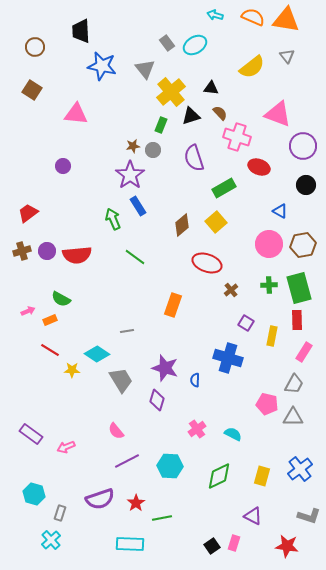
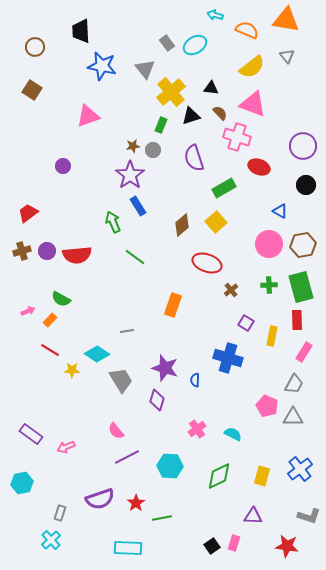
orange semicircle at (253, 17): moved 6 px left, 13 px down
pink triangle at (76, 114): moved 12 px right, 2 px down; rotated 25 degrees counterclockwise
pink triangle at (278, 114): moved 25 px left, 10 px up
green arrow at (113, 219): moved 3 px down
green rectangle at (299, 288): moved 2 px right, 1 px up
orange rectangle at (50, 320): rotated 24 degrees counterclockwise
pink pentagon at (267, 404): moved 2 px down; rotated 10 degrees clockwise
purple line at (127, 461): moved 4 px up
cyan hexagon at (34, 494): moved 12 px left, 11 px up; rotated 25 degrees counterclockwise
purple triangle at (253, 516): rotated 24 degrees counterclockwise
cyan rectangle at (130, 544): moved 2 px left, 4 px down
